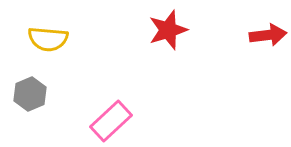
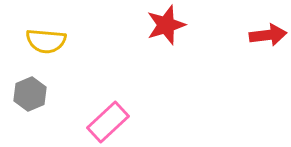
red star: moved 2 px left, 5 px up
yellow semicircle: moved 2 px left, 2 px down
pink rectangle: moved 3 px left, 1 px down
